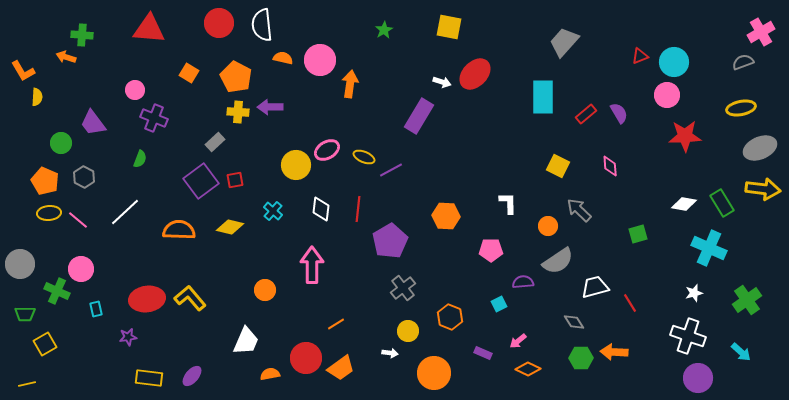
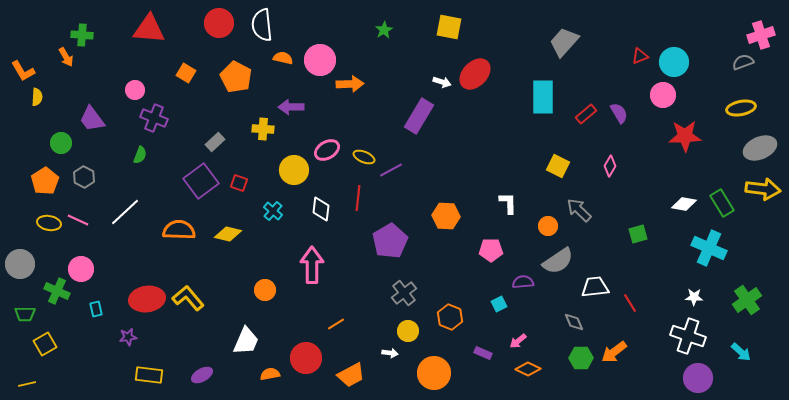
pink cross at (761, 32): moved 3 px down; rotated 12 degrees clockwise
orange arrow at (66, 57): rotated 138 degrees counterclockwise
orange square at (189, 73): moved 3 px left
orange arrow at (350, 84): rotated 80 degrees clockwise
pink circle at (667, 95): moved 4 px left
purple arrow at (270, 107): moved 21 px right
yellow cross at (238, 112): moved 25 px right, 17 px down
purple trapezoid at (93, 123): moved 1 px left, 4 px up
green semicircle at (140, 159): moved 4 px up
yellow circle at (296, 165): moved 2 px left, 5 px down
pink diamond at (610, 166): rotated 35 degrees clockwise
red square at (235, 180): moved 4 px right, 3 px down; rotated 30 degrees clockwise
orange pentagon at (45, 181): rotated 16 degrees clockwise
red line at (358, 209): moved 11 px up
yellow ellipse at (49, 213): moved 10 px down; rotated 15 degrees clockwise
pink line at (78, 220): rotated 15 degrees counterclockwise
yellow diamond at (230, 227): moved 2 px left, 7 px down
white trapezoid at (595, 287): rotated 8 degrees clockwise
gray cross at (403, 288): moved 1 px right, 5 px down
white star at (694, 293): moved 4 px down; rotated 18 degrees clockwise
yellow L-shape at (190, 298): moved 2 px left
gray diamond at (574, 322): rotated 10 degrees clockwise
orange arrow at (614, 352): rotated 40 degrees counterclockwise
orange trapezoid at (341, 368): moved 10 px right, 7 px down; rotated 8 degrees clockwise
purple ellipse at (192, 376): moved 10 px right, 1 px up; rotated 20 degrees clockwise
yellow rectangle at (149, 378): moved 3 px up
